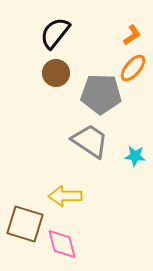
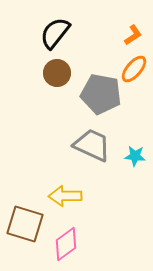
orange L-shape: moved 1 px right
orange ellipse: moved 1 px right, 1 px down
brown circle: moved 1 px right
gray pentagon: rotated 9 degrees clockwise
gray trapezoid: moved 2 px right, 4 px down; rotated 9 degrees counterclockwise
pink diamond: moved 4 px right; rotated 68 degrees clockwise
